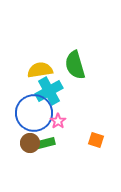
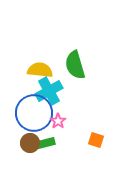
yellow semicircle: rotated 15 degrees clockwise
